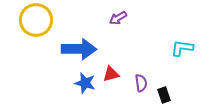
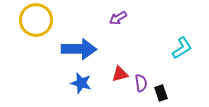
cyan L-shape: rotated 140 degrees clockwise
red triangle: moved 9 px right
blue star: moved 4 px left
black rectangle: moved 3 px left, 2 px up
